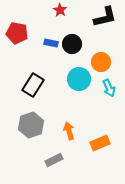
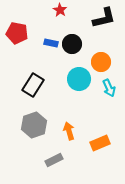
black L-shape: moved 1 px left, 1 px down
gray hexagon: moved 3 px right
